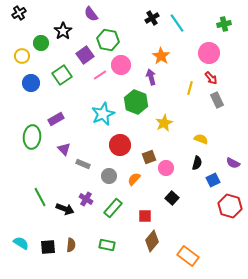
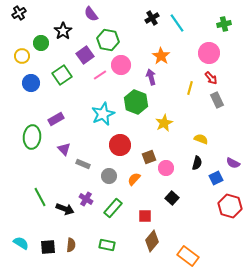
blue square at (213, 180): moved 3 px right, 2 px up
